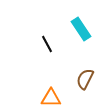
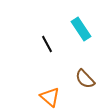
brown semicircle: rotated 70 degrees counterclockwise
orange triangle: moved 1 px left, 1 px up; rotated 40 degrees clockwise
